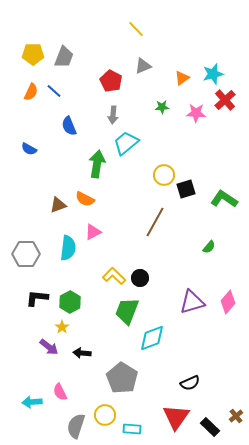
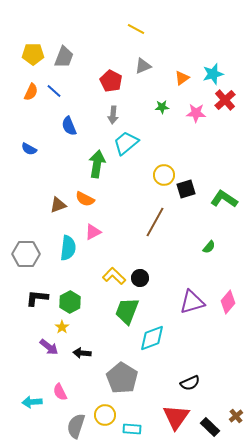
yellow line at (136, 29): rotated 18 degrees counterclockwise
